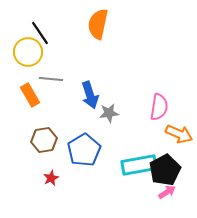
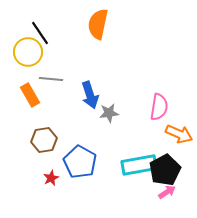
blue pentagon: moved 4 px left, 12 px down; rotated 12 degrees counterclockwise
